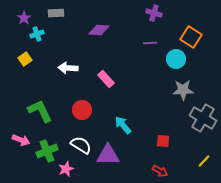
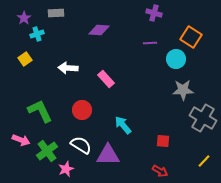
green cross: rotated 15 degrees counterclockwise
